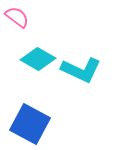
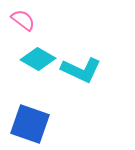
pink semicircle: moved 6 px right, 3 px down
blue square: rotated 9 degrees counterclockwise
